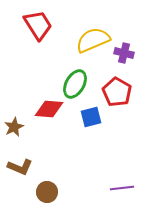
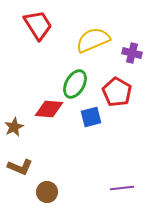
purple cross: moved 8 px right
